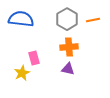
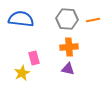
gray hexagon: rotated 25 degrees counterclockwise
